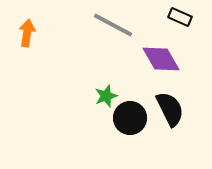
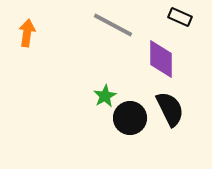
purple diamond: rotated 30 degrees clockwise
green star: moved 1 px left; rotated 10 degrees counterclockwise
